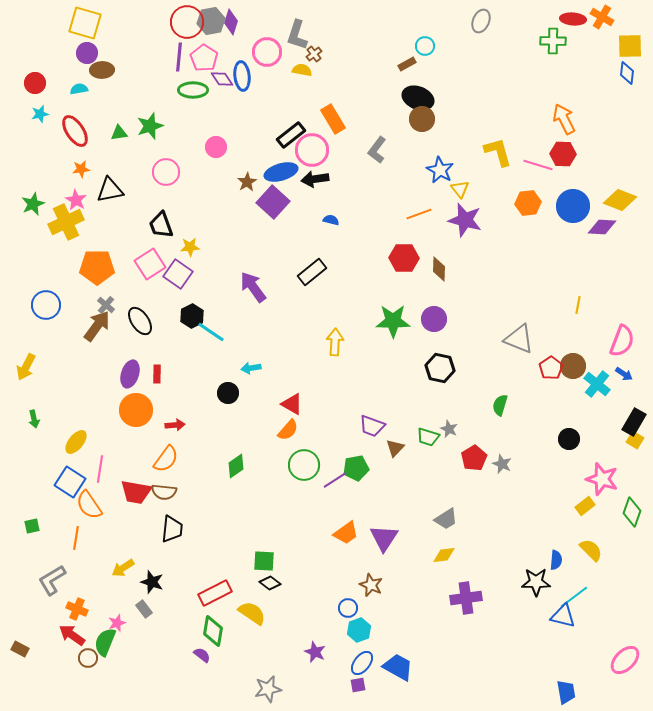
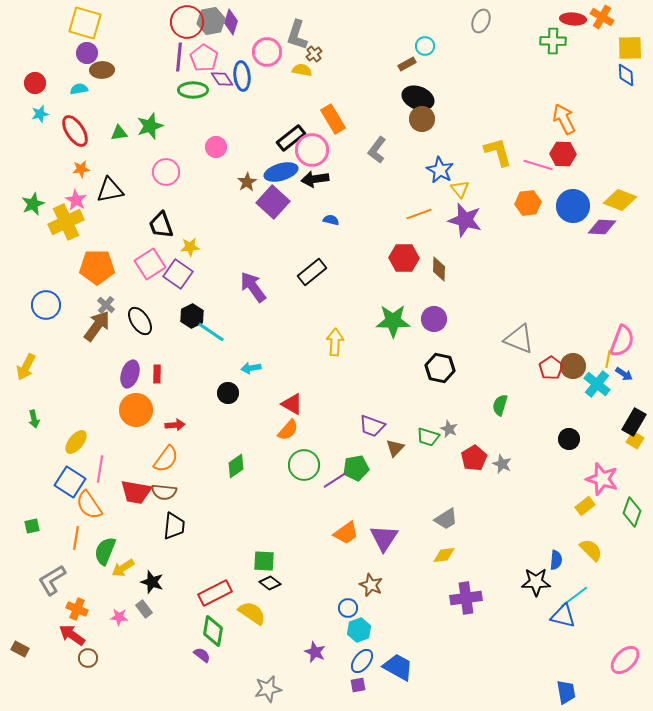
yellow square at (630, 46): moved 2 px down
blue diamond at (627, 73): moved 1 px left, 2 px down; rotated 10 degrees counterclockwise
black rectangle at (291, 135): moved 3 px down
yellow line at (578, 305): moved 30 px right, 54 px down
black trapezoid at (172, 529): moved 2 px right, 3 px up
pink star at (117, 623): moved 2 px right, 6 px up; rotated 24 degrees clockwise
green semicircle at (105, 642): moved 91 px up
blue ellipse at (362, 663): moved 2 px up
